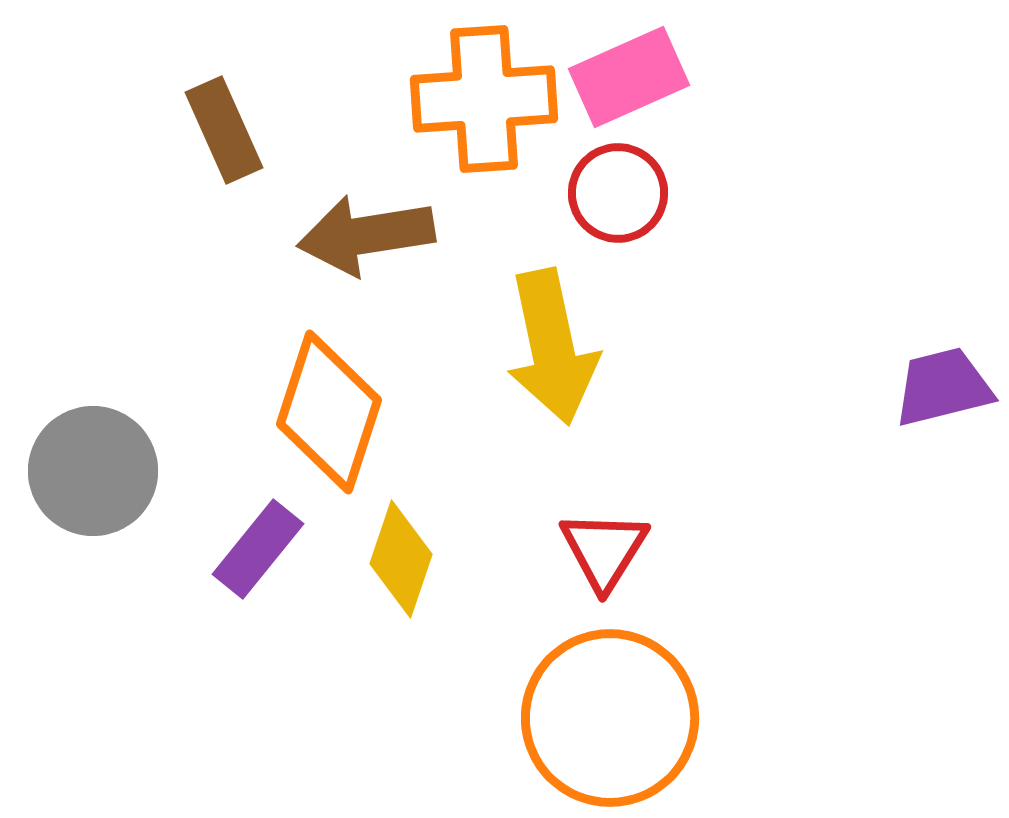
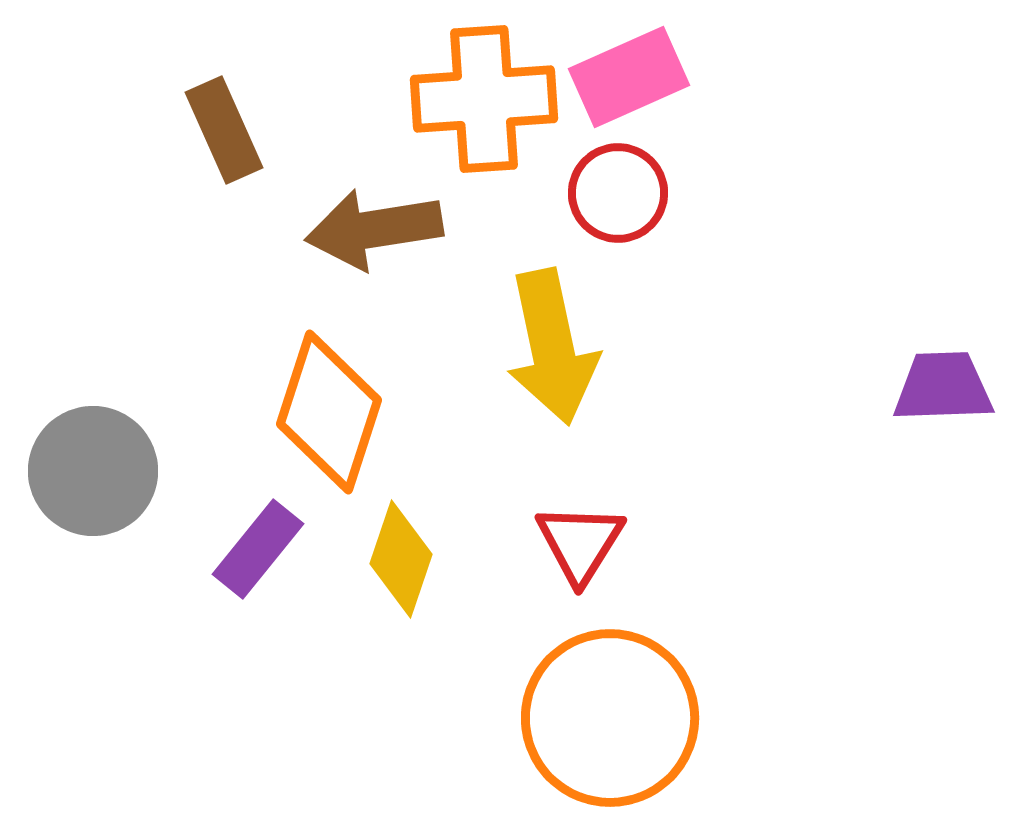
brown arrow: moved 8 px right, 6 px up
purple trapezoid: rotated 12 degrees clockwise
red triangle: moved 24 px left, 7 px up
